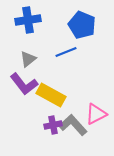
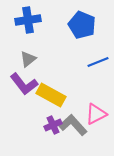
blue line: moved 32 px right, 10 px down
purple cross: rotated 12 degrees counterclockwise
